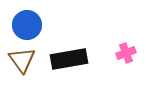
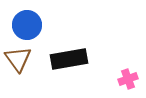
pink cross: moved 2 px right, 26 px down
brown triangle: moved 4 px left, 1 px up
